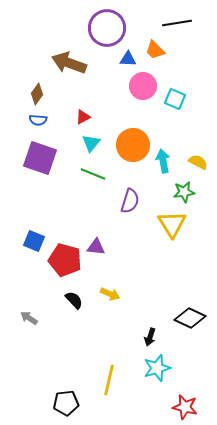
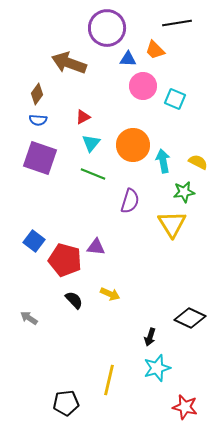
blue square: rotated 15 degrees clockwise
